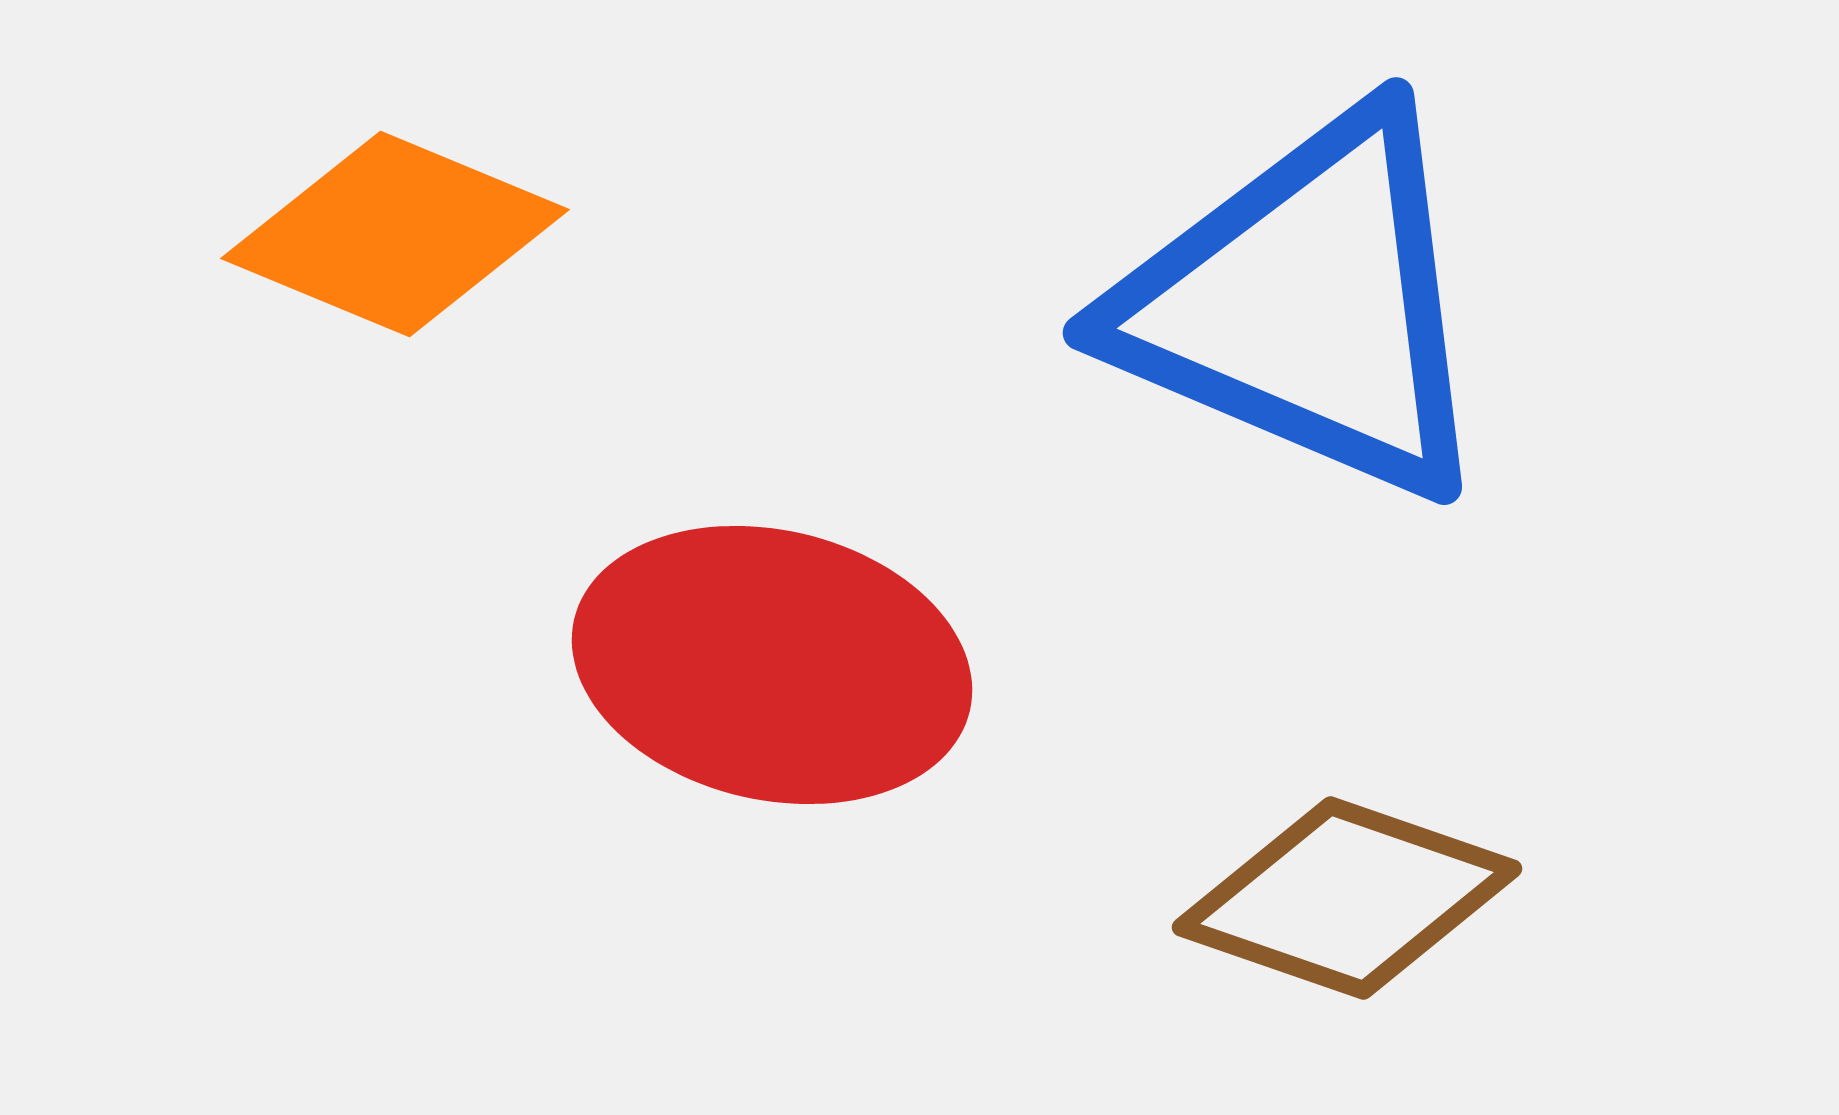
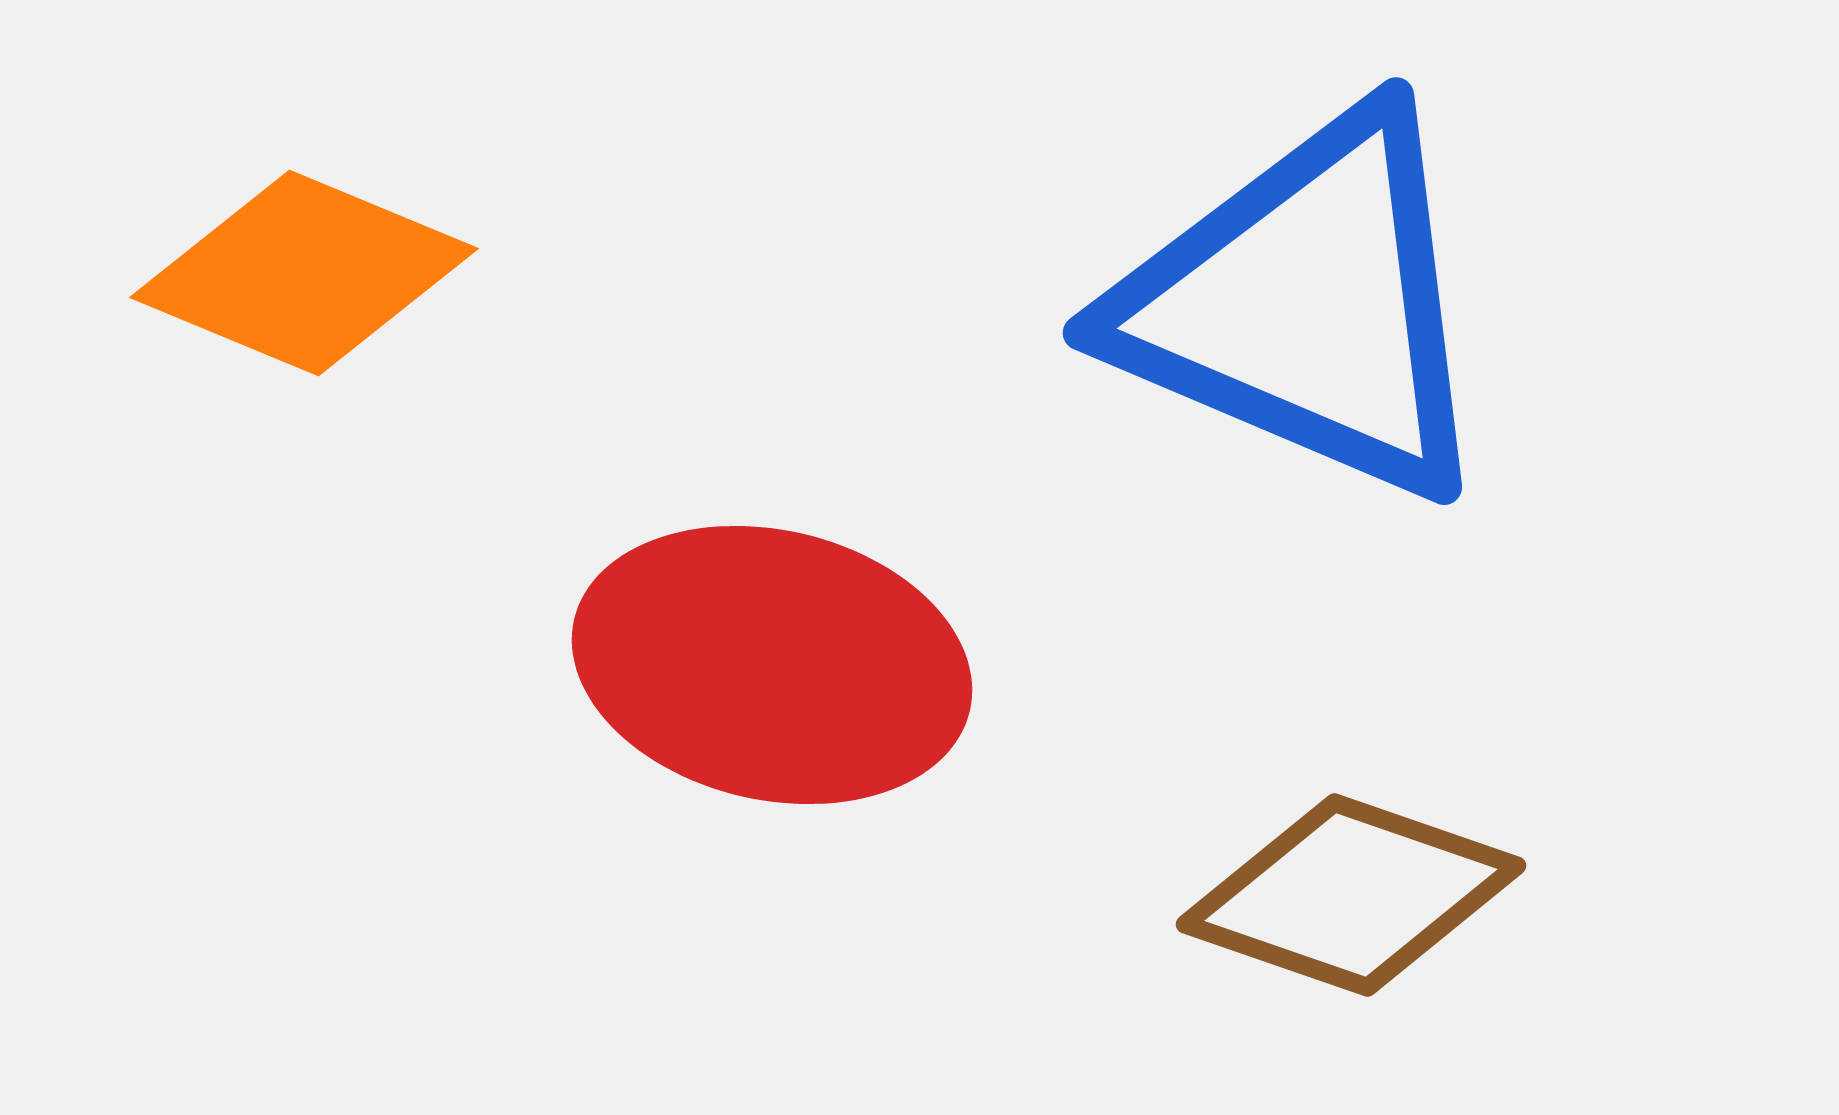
orange diamond: moved 91 px left, 39 px down
brown diamond: moved 4 px right, 3 px up
